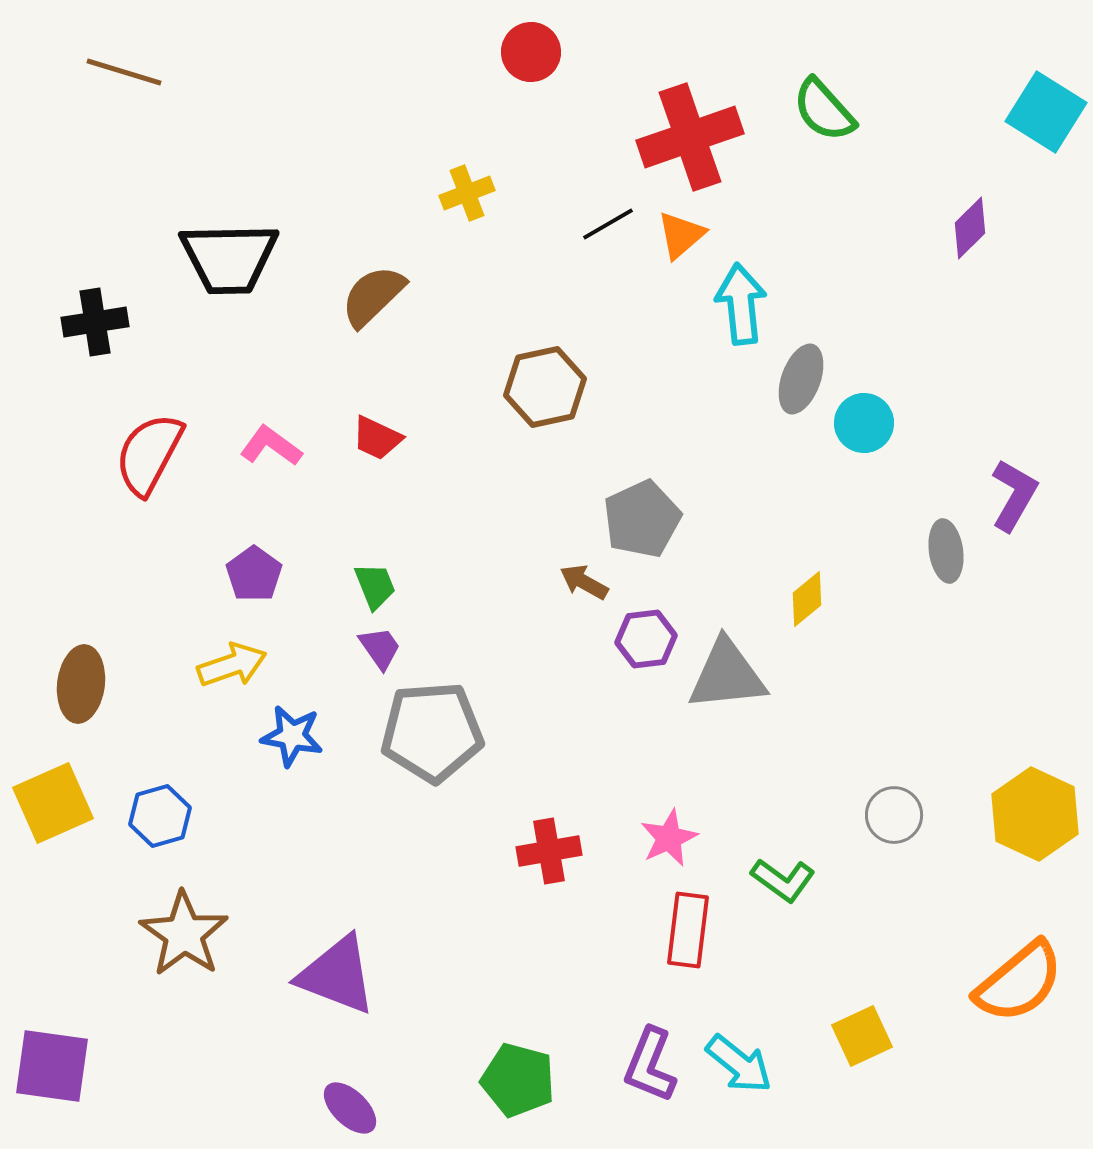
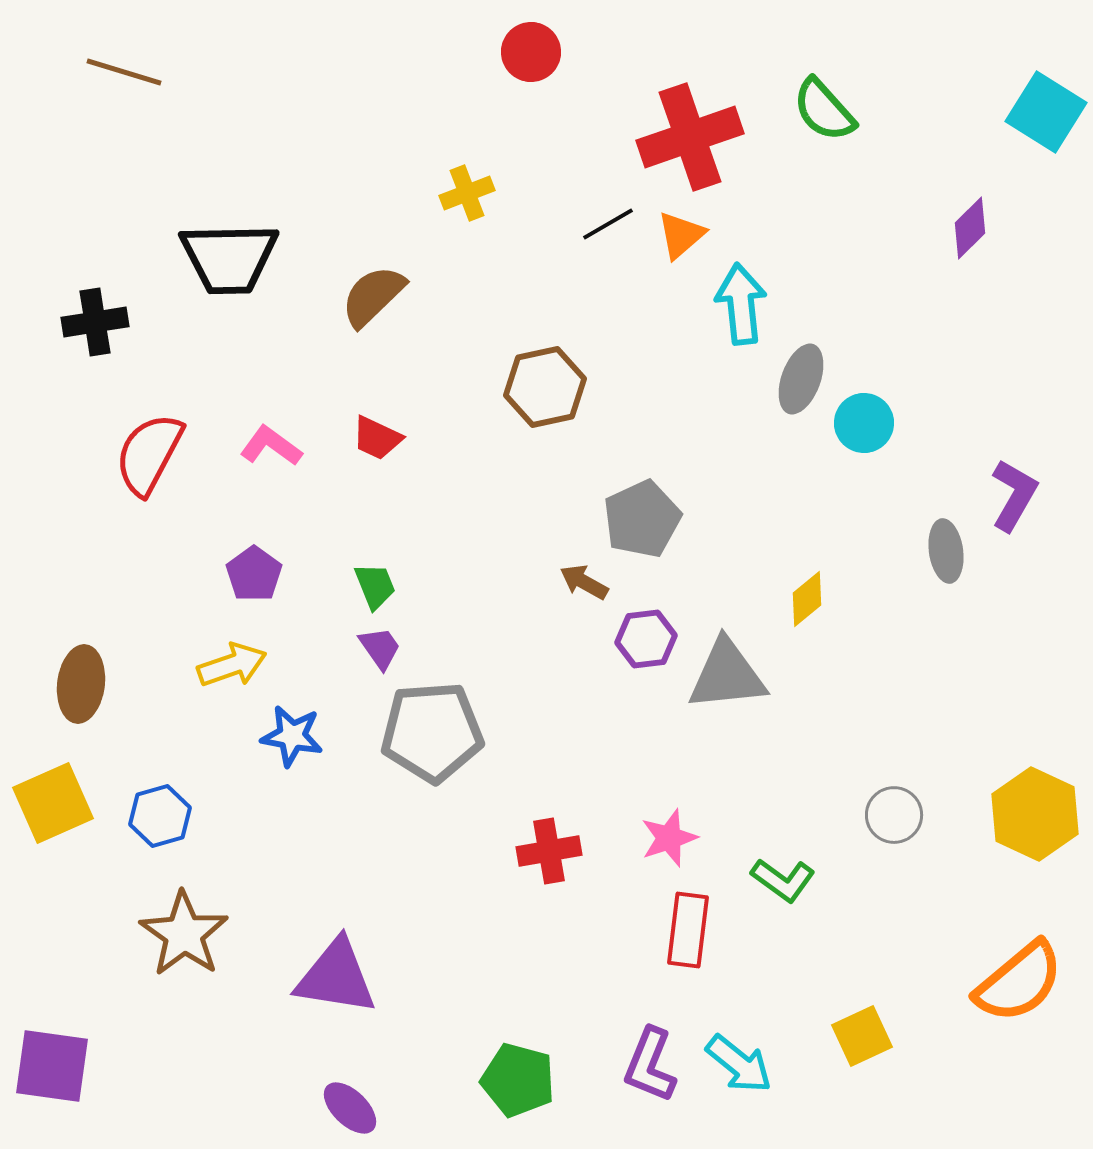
pink star at (669, 838): rotated 6 degrees clockwise
purple triangle at (337, 975): moved 1 px left, 2 px down; rotated 12 degrees counterclockwise
